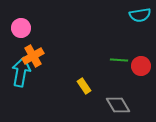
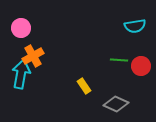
cyan semicircle: moved 5 px left, 11 px down
cyan arrow: moved 2 px down
gray diamond: moved 2 px left, 1 px up; rotated 35 degrees counterclockwise
